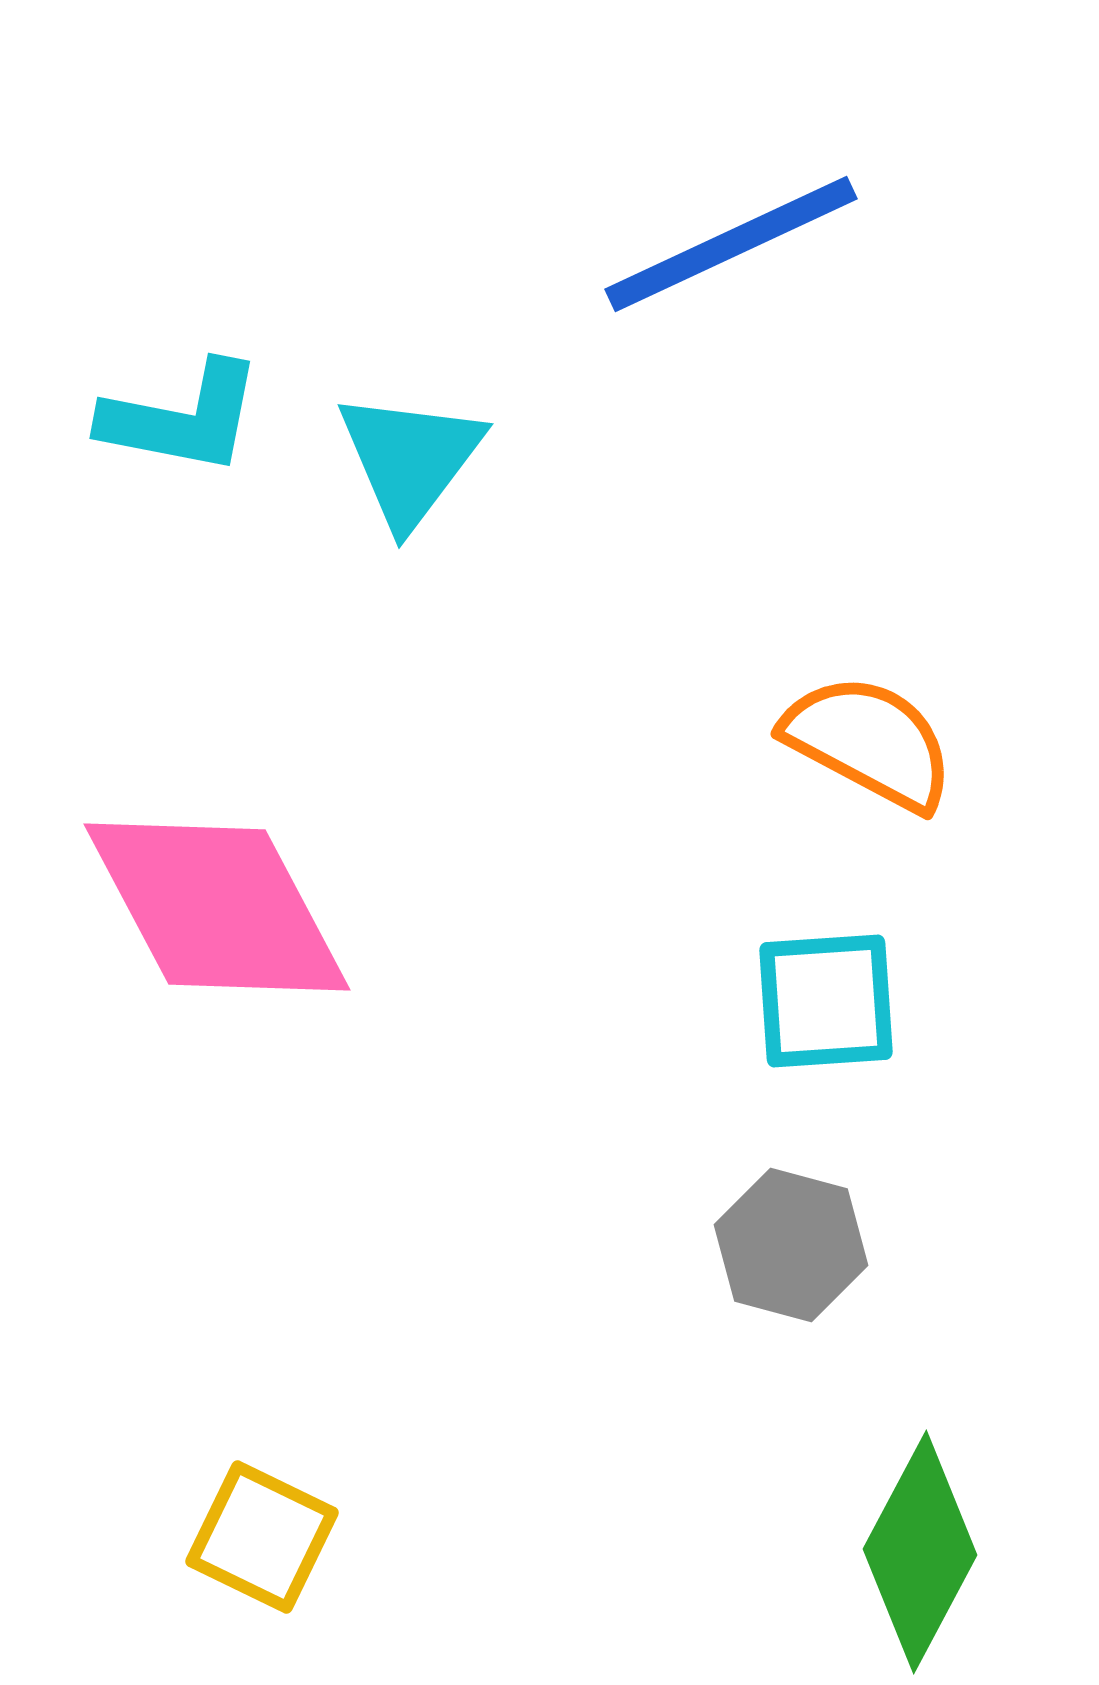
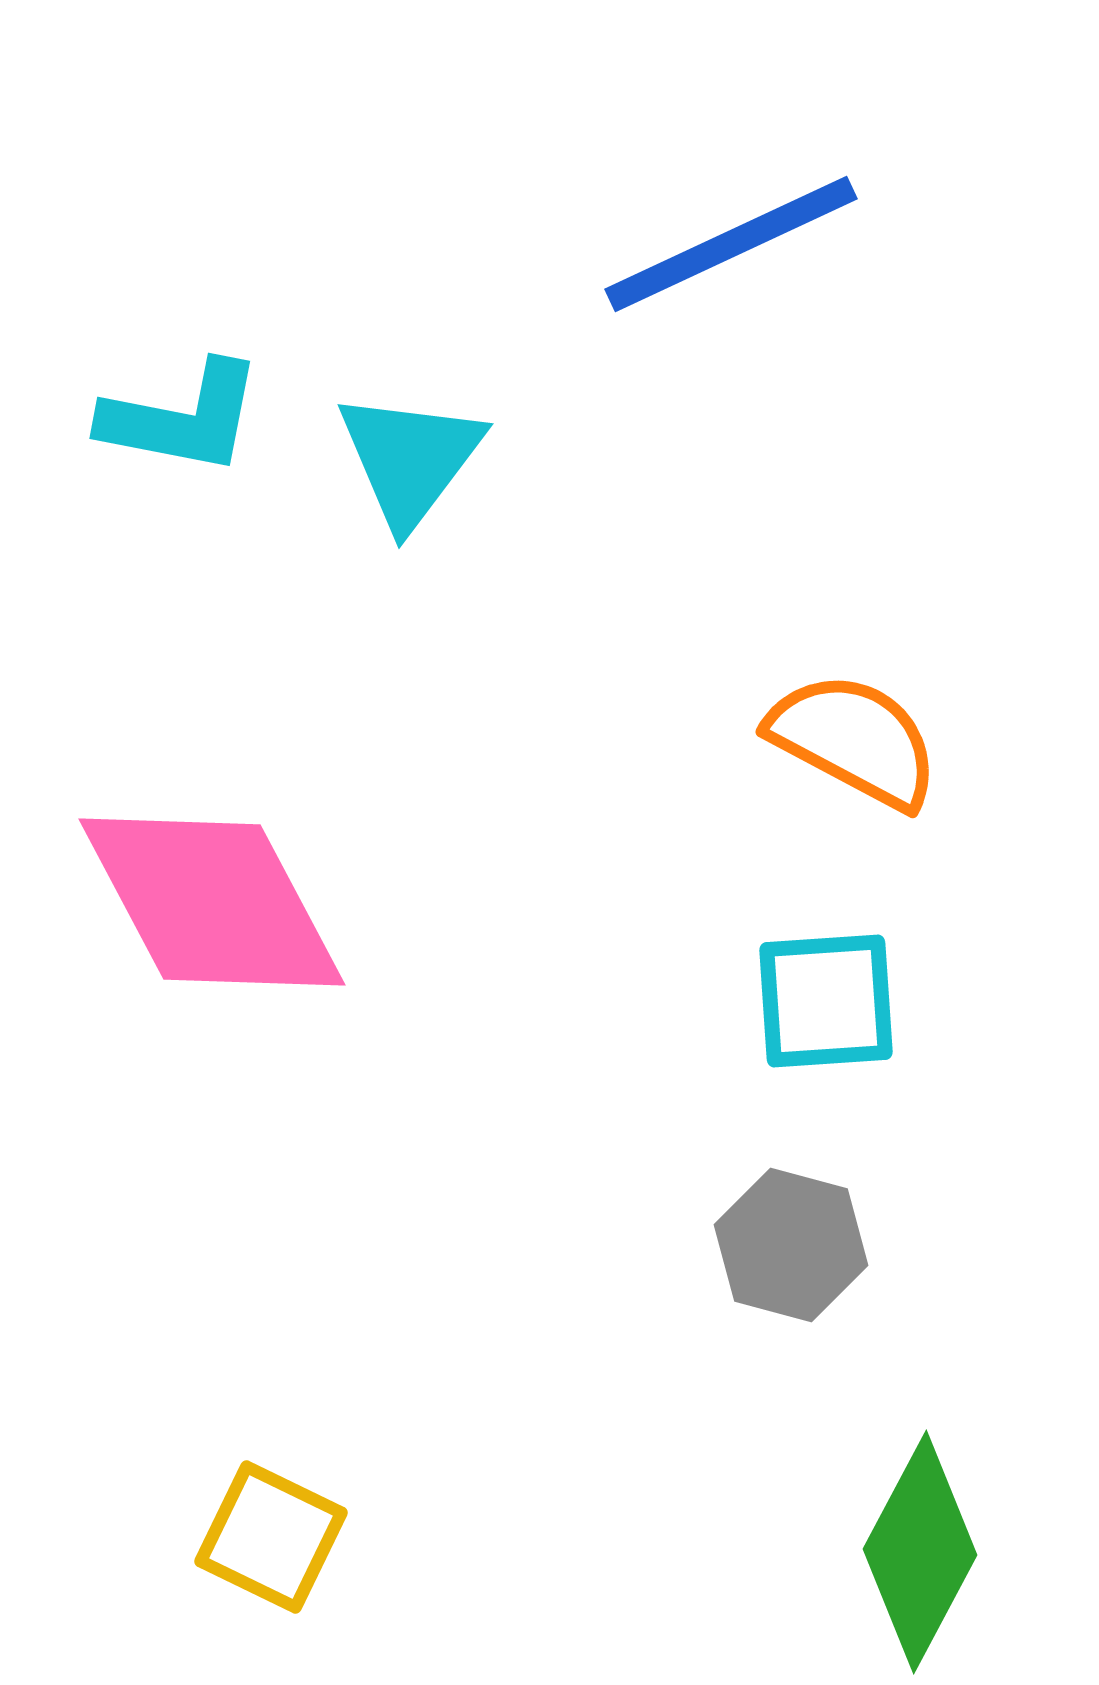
orange semicircle: moved 15 px left, 2 px up
pink diamond: moved 5 px left, 5 px up
yellow square: moved 9 px right
